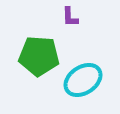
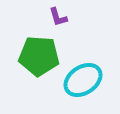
purple L-shape: moved 12 px left; rotated 15 degrees counterclockwise
